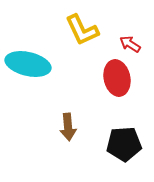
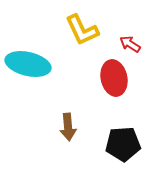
red ellipse: moved 3 px left
black pentagon: moved 1 px left
